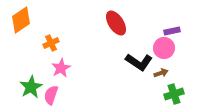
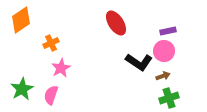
purple rectangle: moved 4 px left
pink circle: moved 3 px down
brown arrow: moved 2 px right, 3 px down
green star: moved 9 px left, 2 px down
green cross: moved 5 px left, 4 px down
